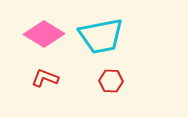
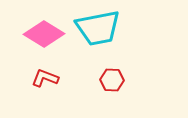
cyan trapezoid: moved 3 px left, 8 px up
red hexagon: moved 1 px right, 1 px up
